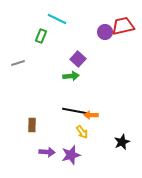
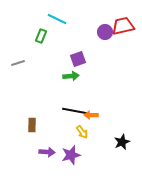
purple square: rotated 28 degrees clockwise
